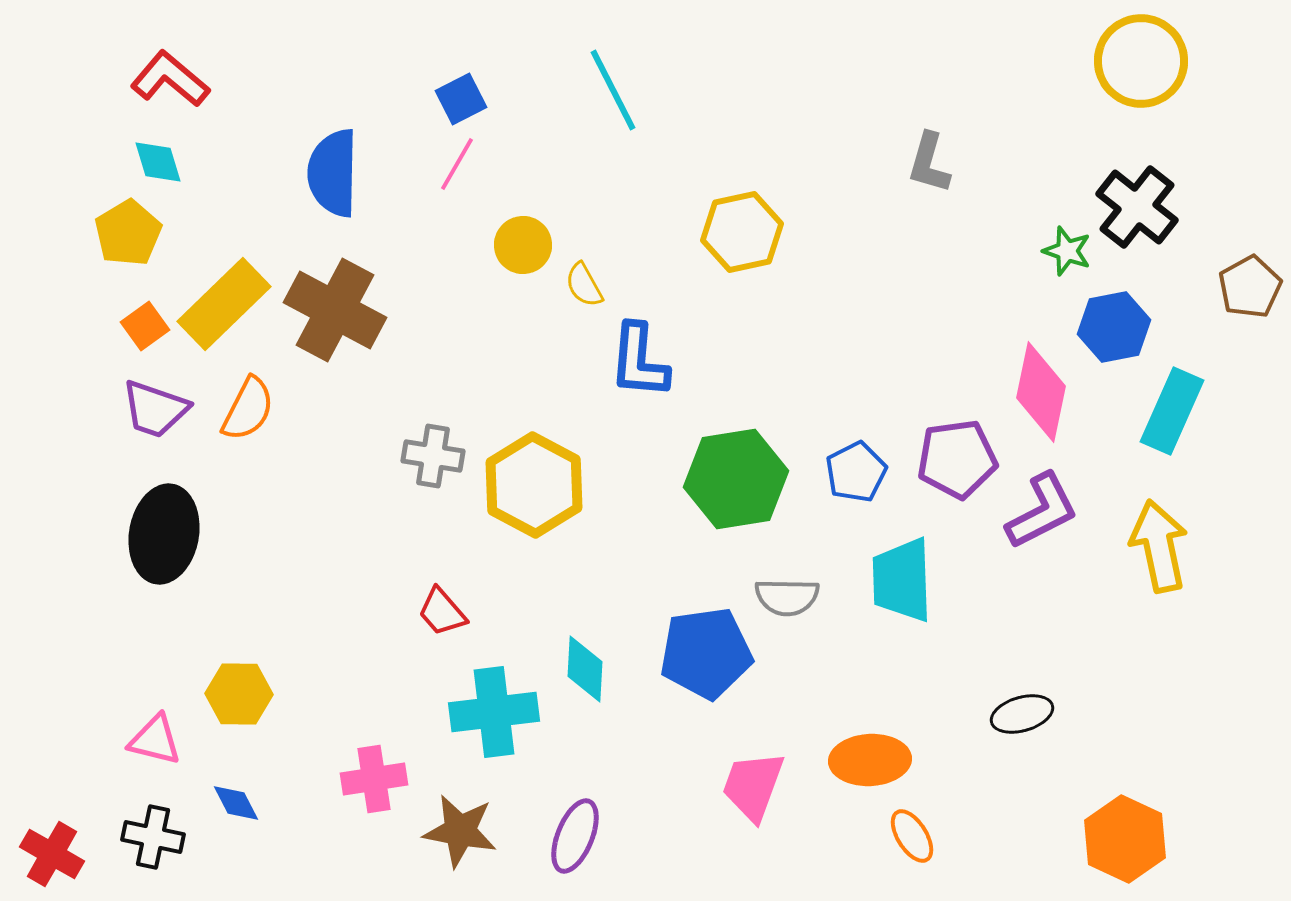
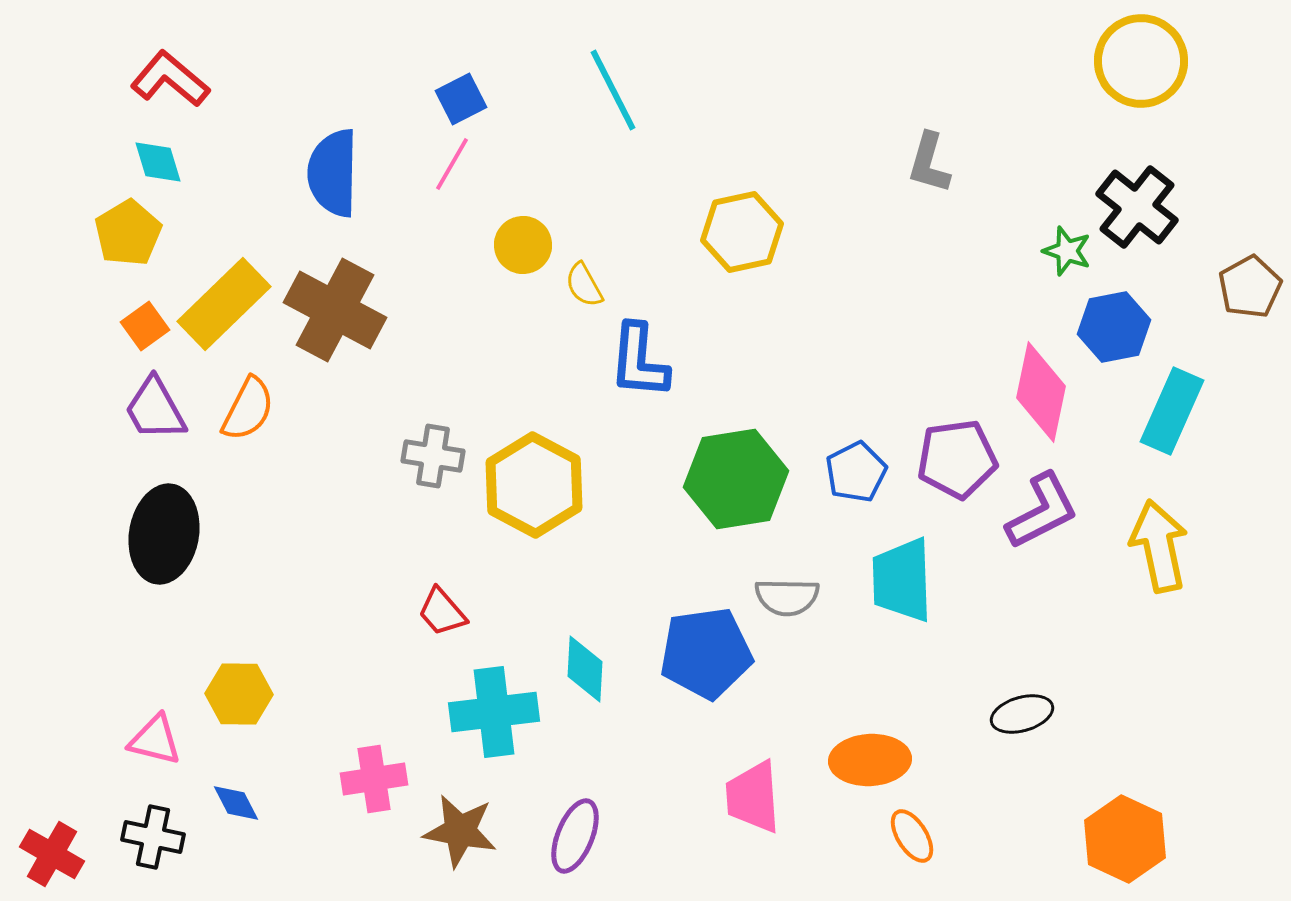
pink line at (457, 164): moved 5 px left
purple trapezoid at (155, 409): rotated 42 degrees clockwise
pink trapezoid at (753, 786): moved 11 px down; rotated 24 degrees counterclockwise
